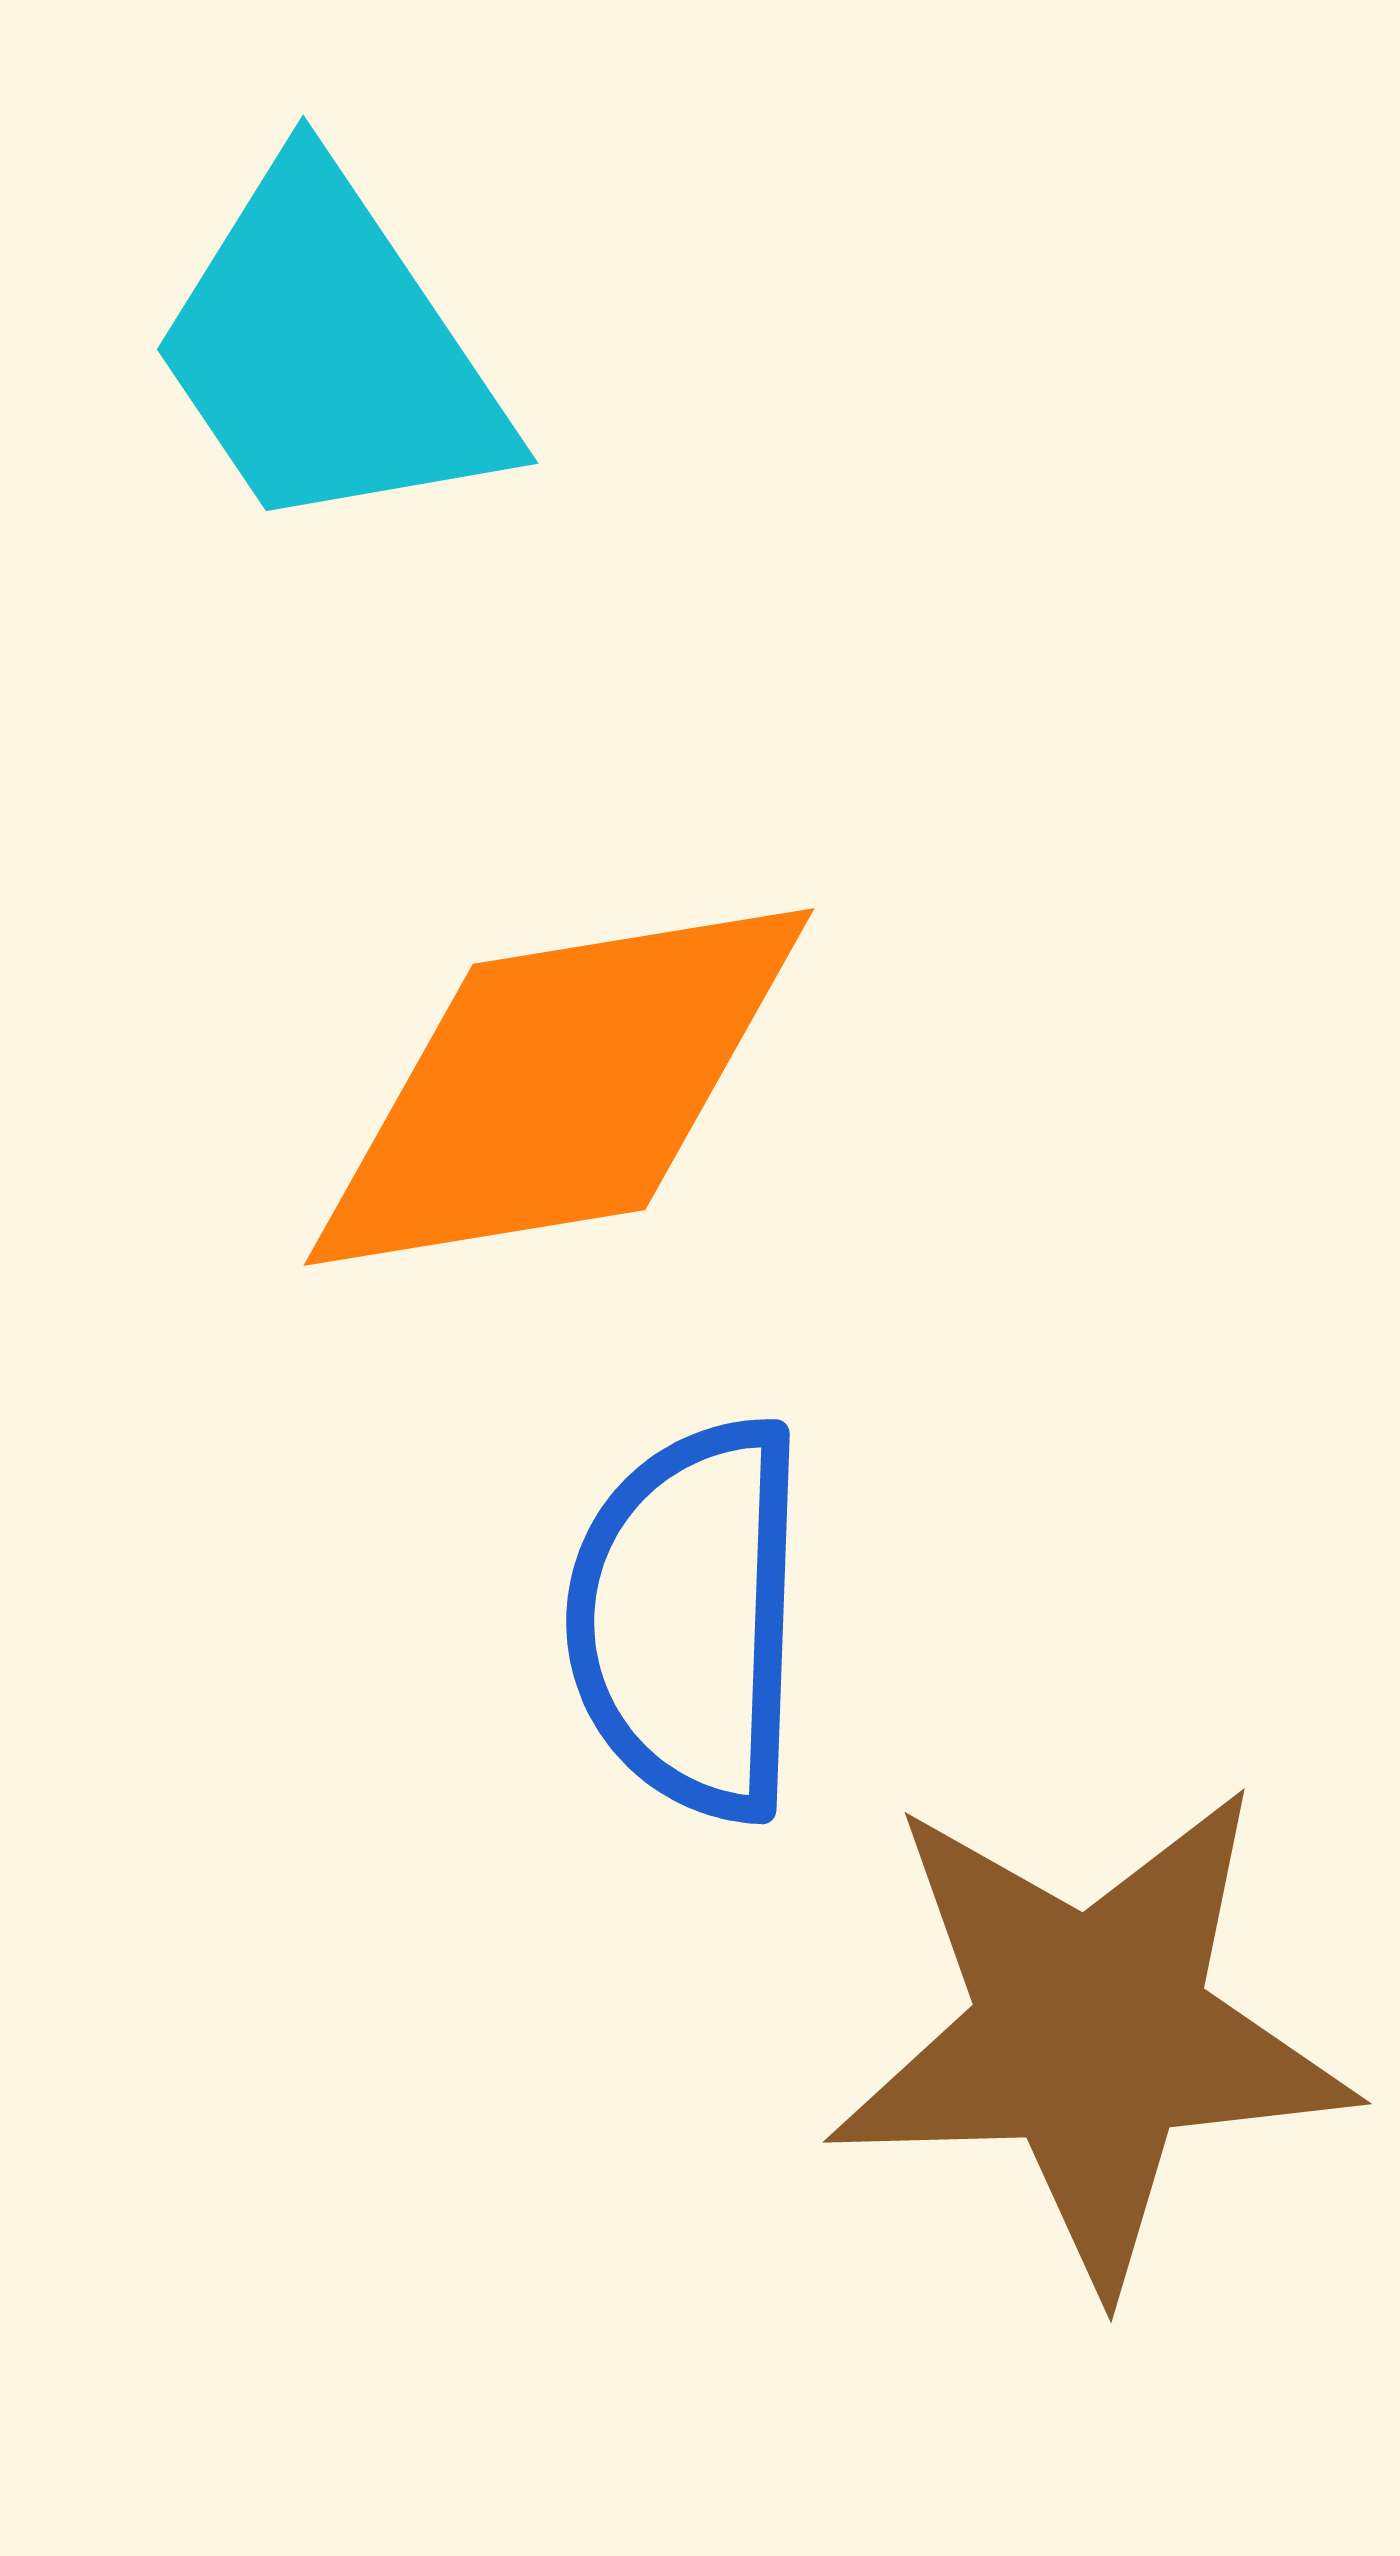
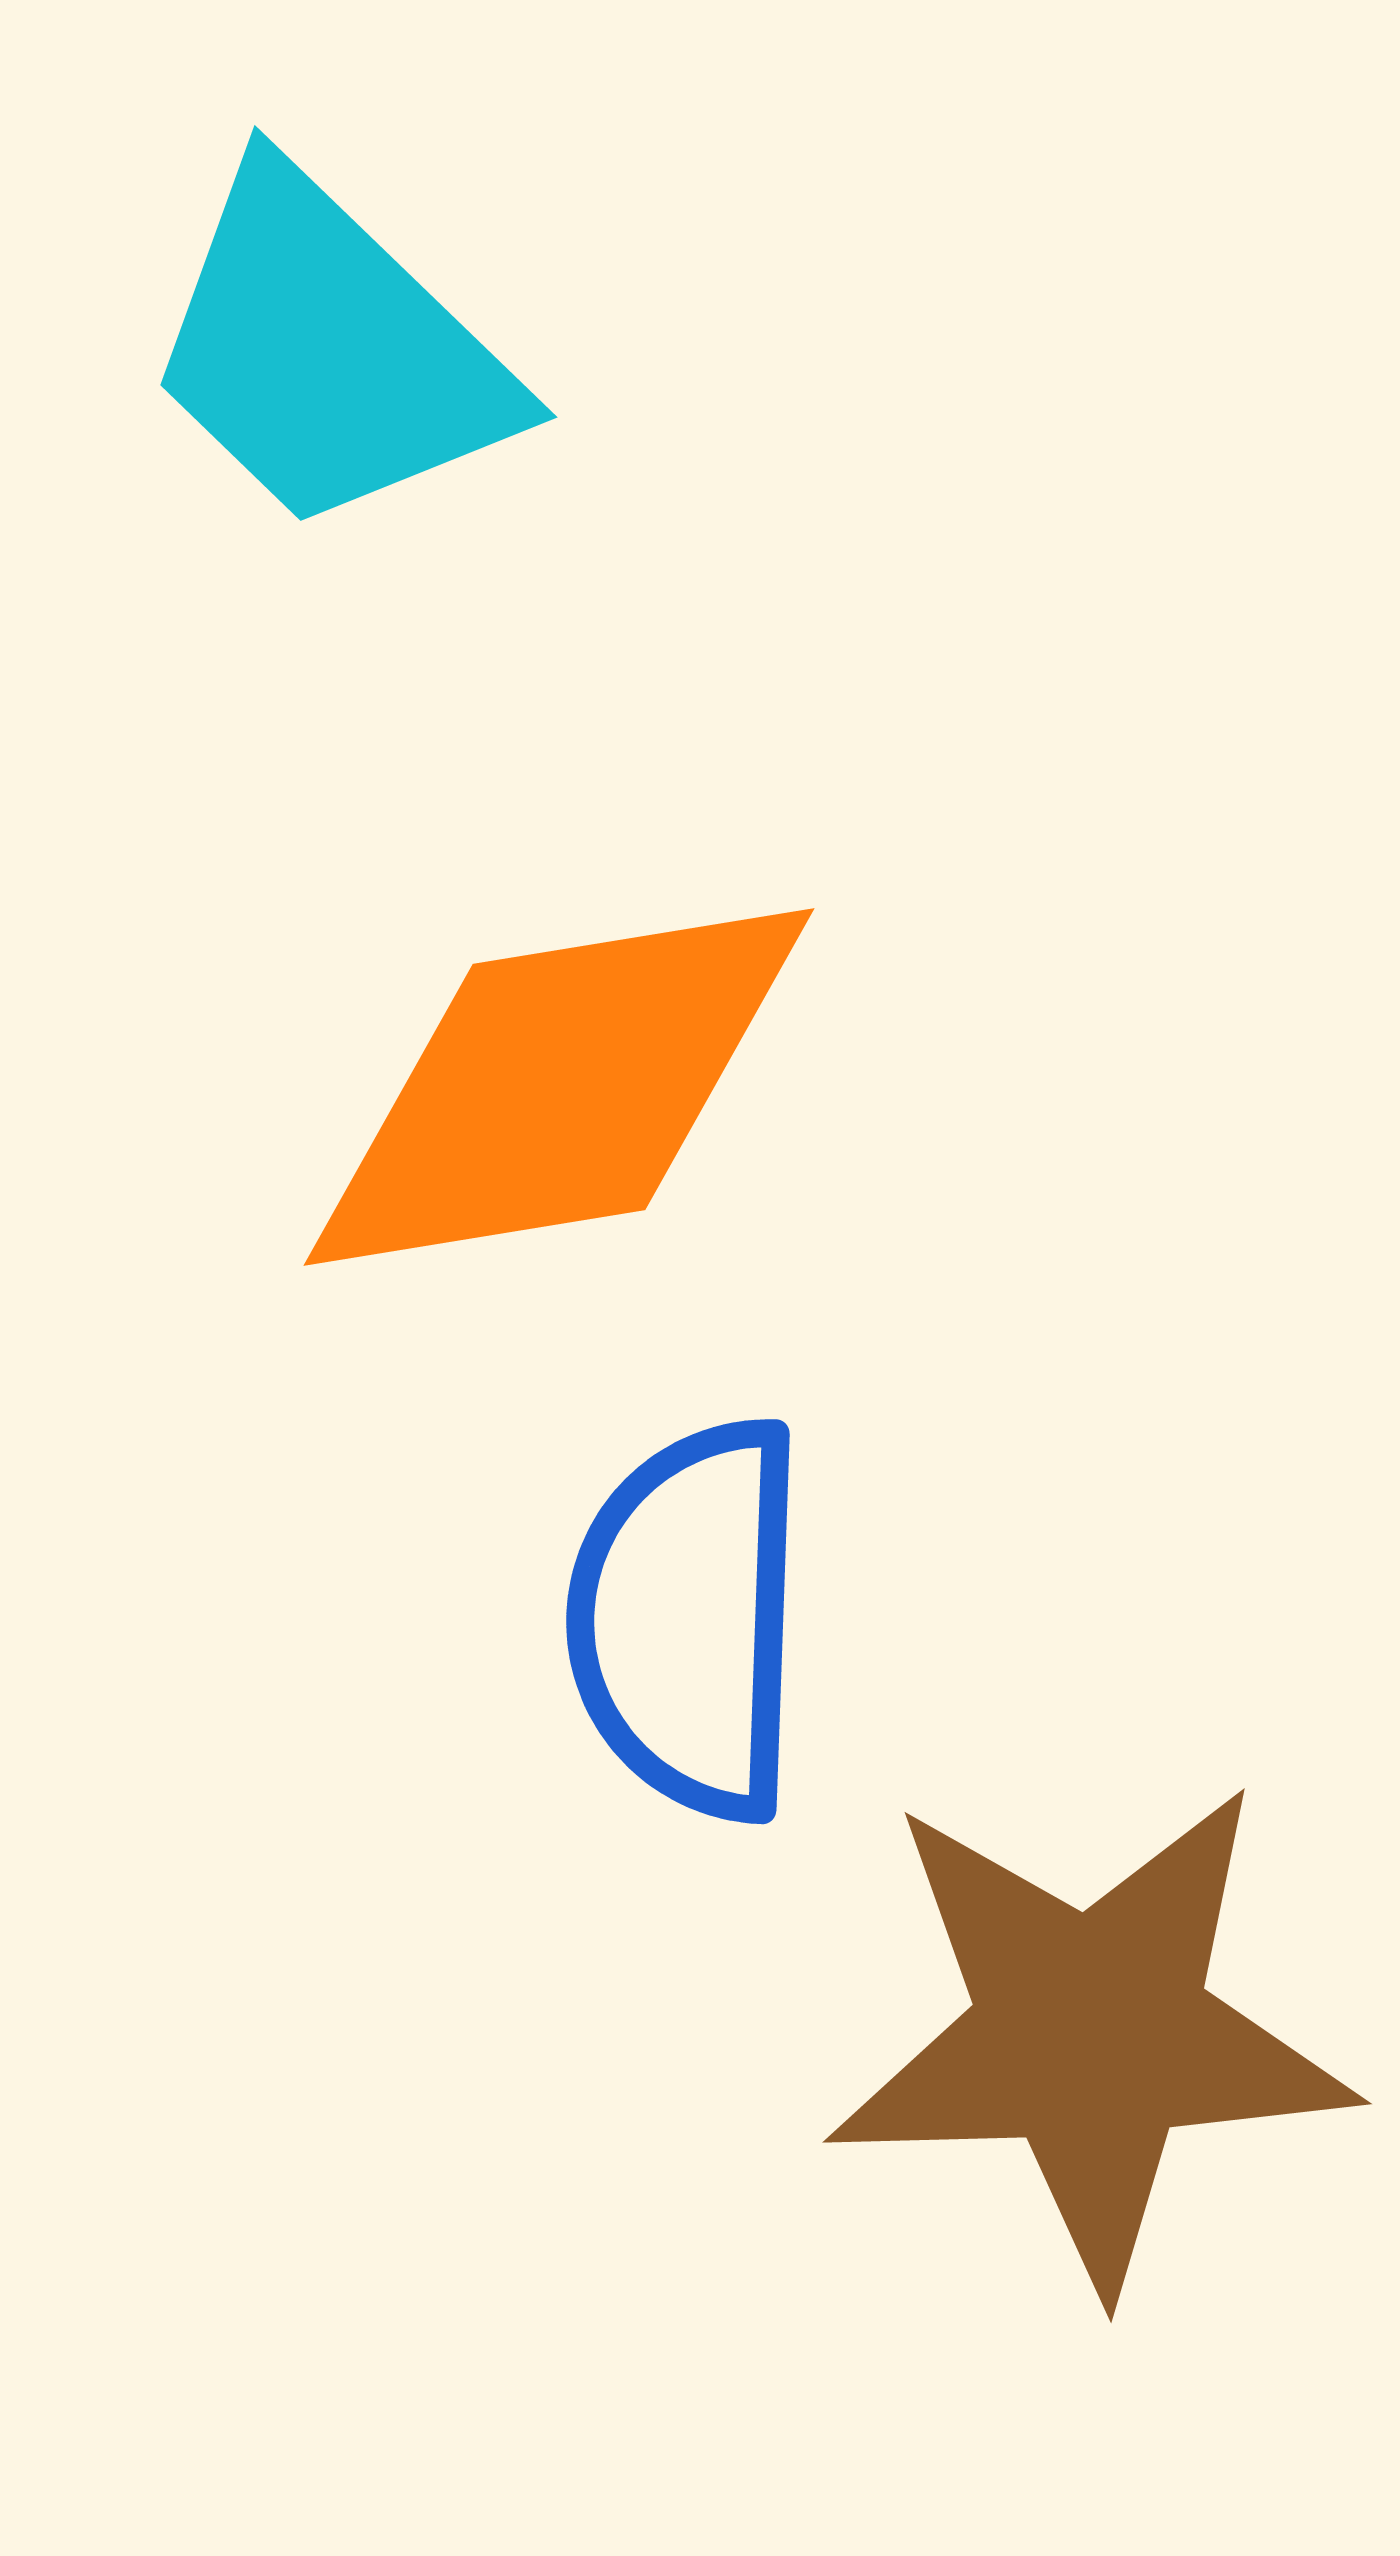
cyan trapezoid: rotated 12 degrees counterclockwise
